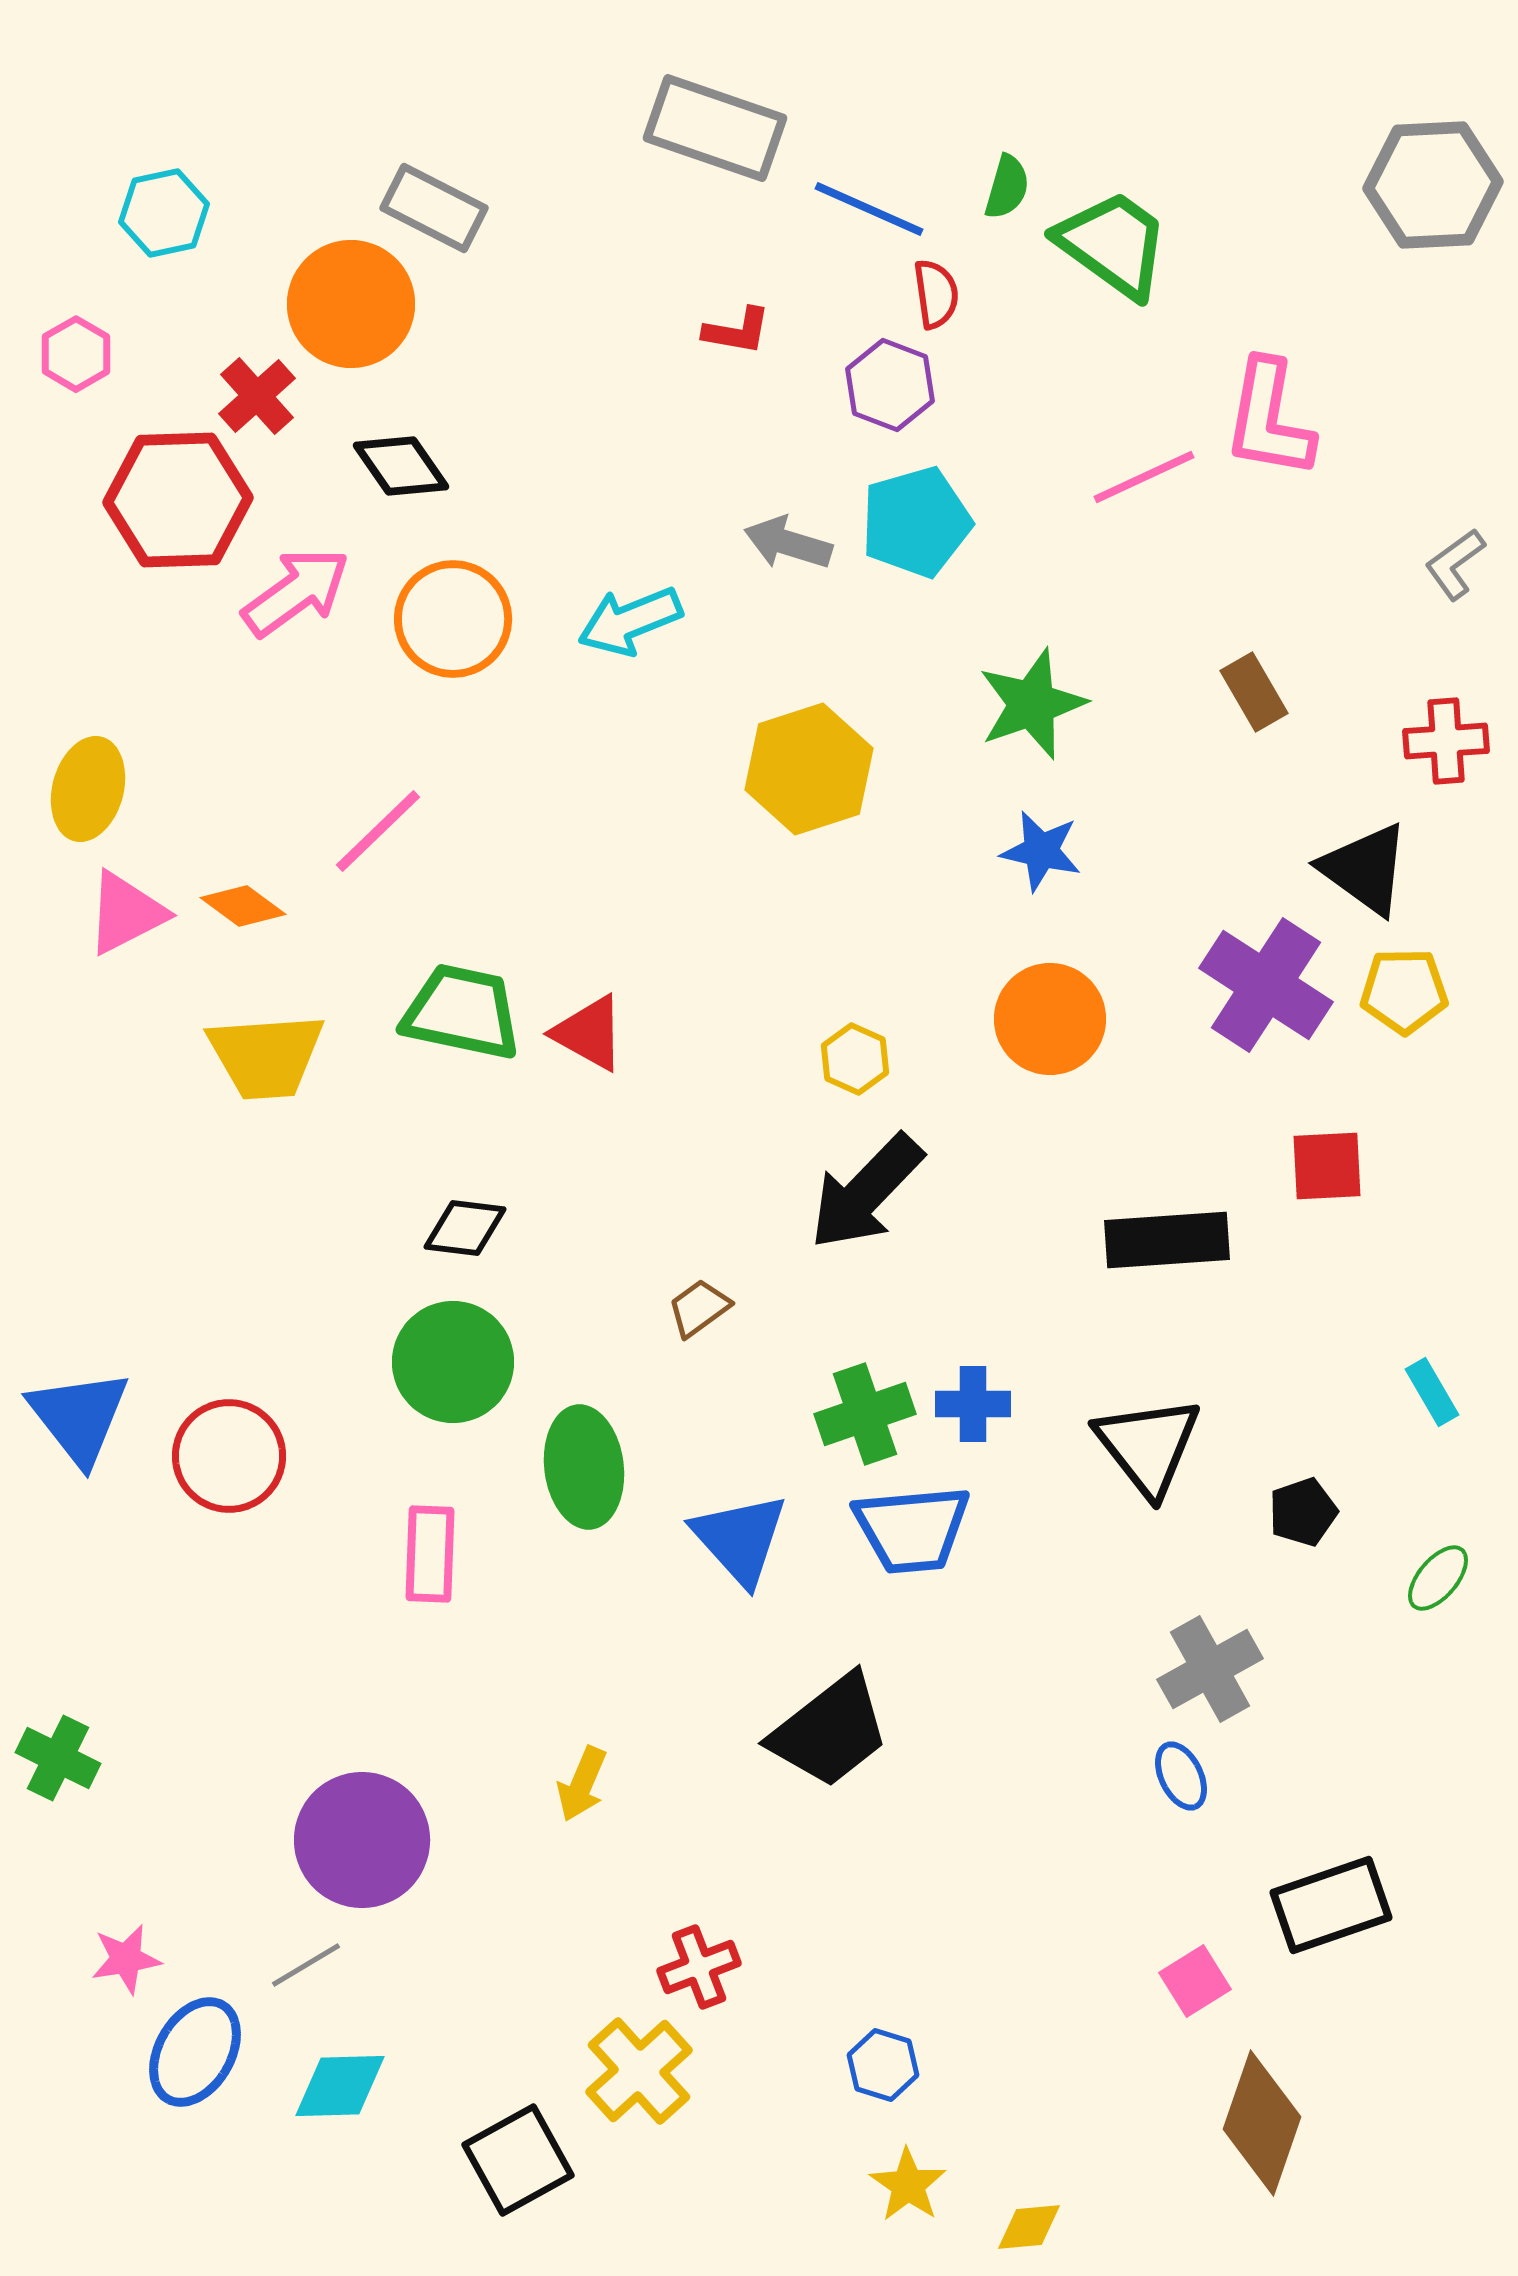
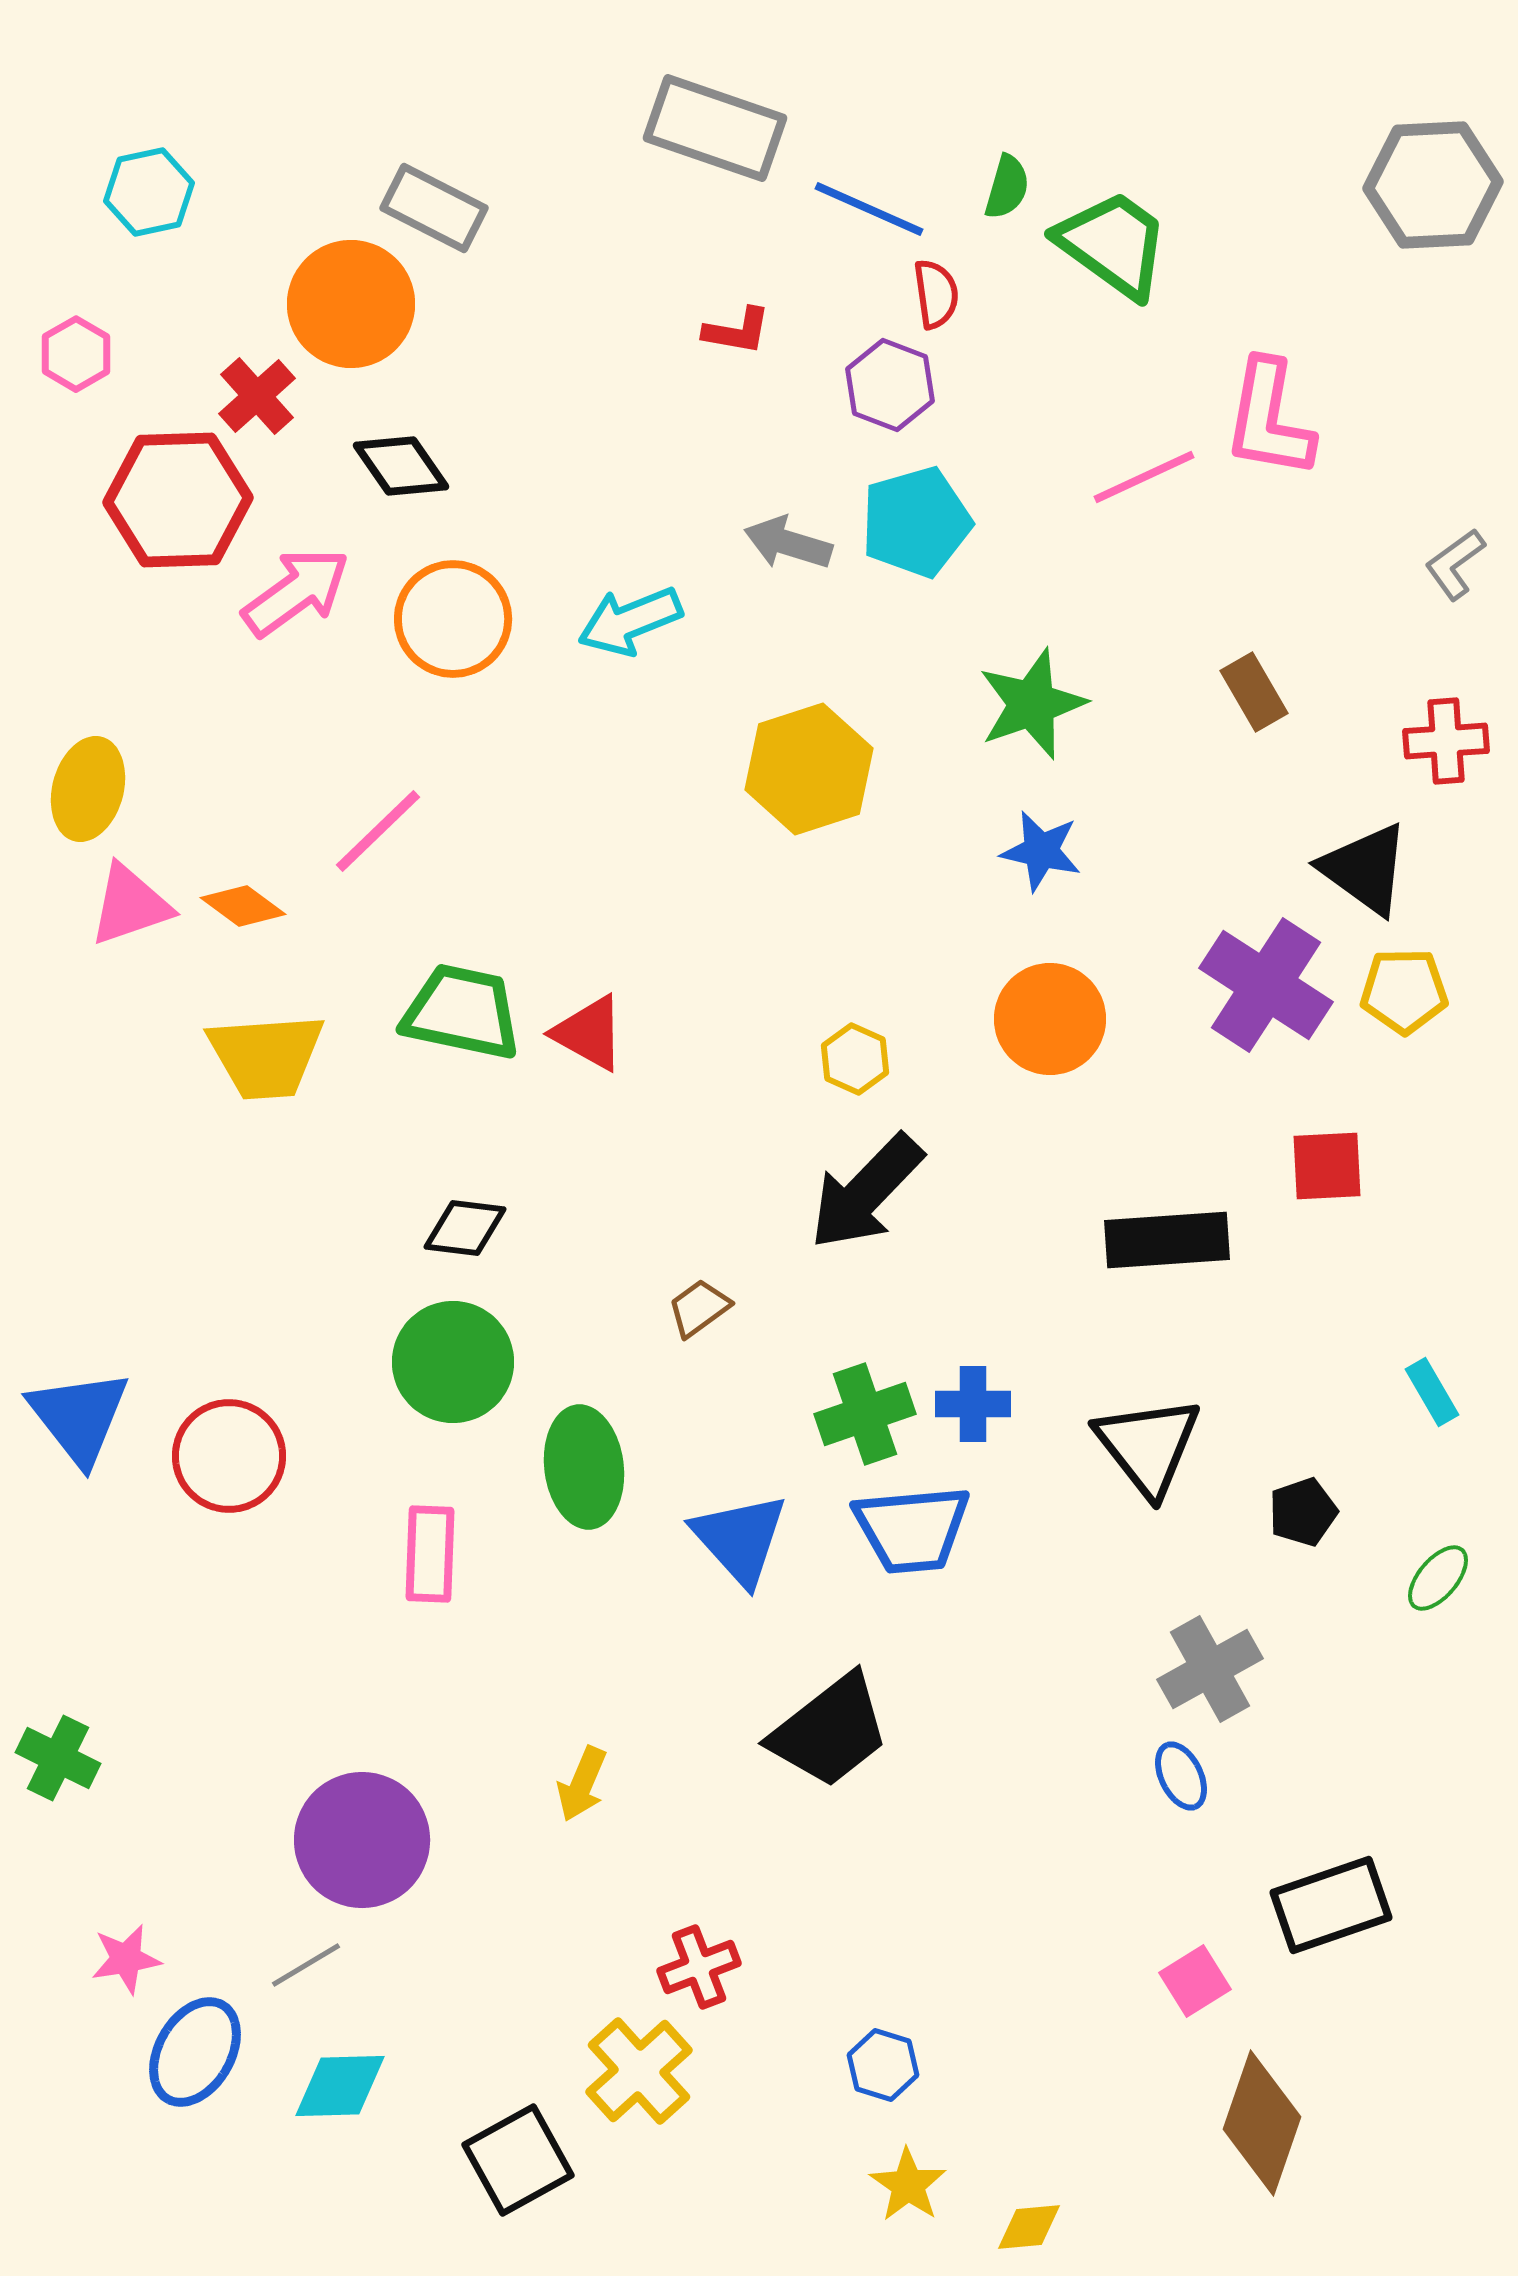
cyan hexagon at (164, 213): moved 15 px left, 21 px up
pink triangle at (126, 913): moved 4 px right, 8 px up; rotated 8 degrees clockwise
